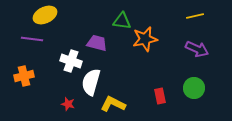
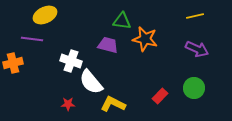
orange star: rotated 25 degrees clockwise
purple trapezoid: moved 11 px right, 2 px down
orange cross: moved 11 px left, 13 px up
white semicircle: rotated 56 degrees counterclockwise
red rectangle: rotated 56 degrees clockwise
red star: rotated 16 degrees counterclockwise
